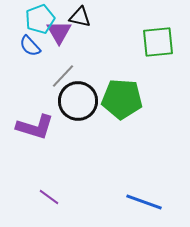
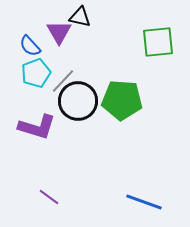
cyan pentagon: moved 4 px left, 54 px down
gray line: moved 5 px down
green pentagon: moved 1 px down
purple L-shape: moved 2 px right
